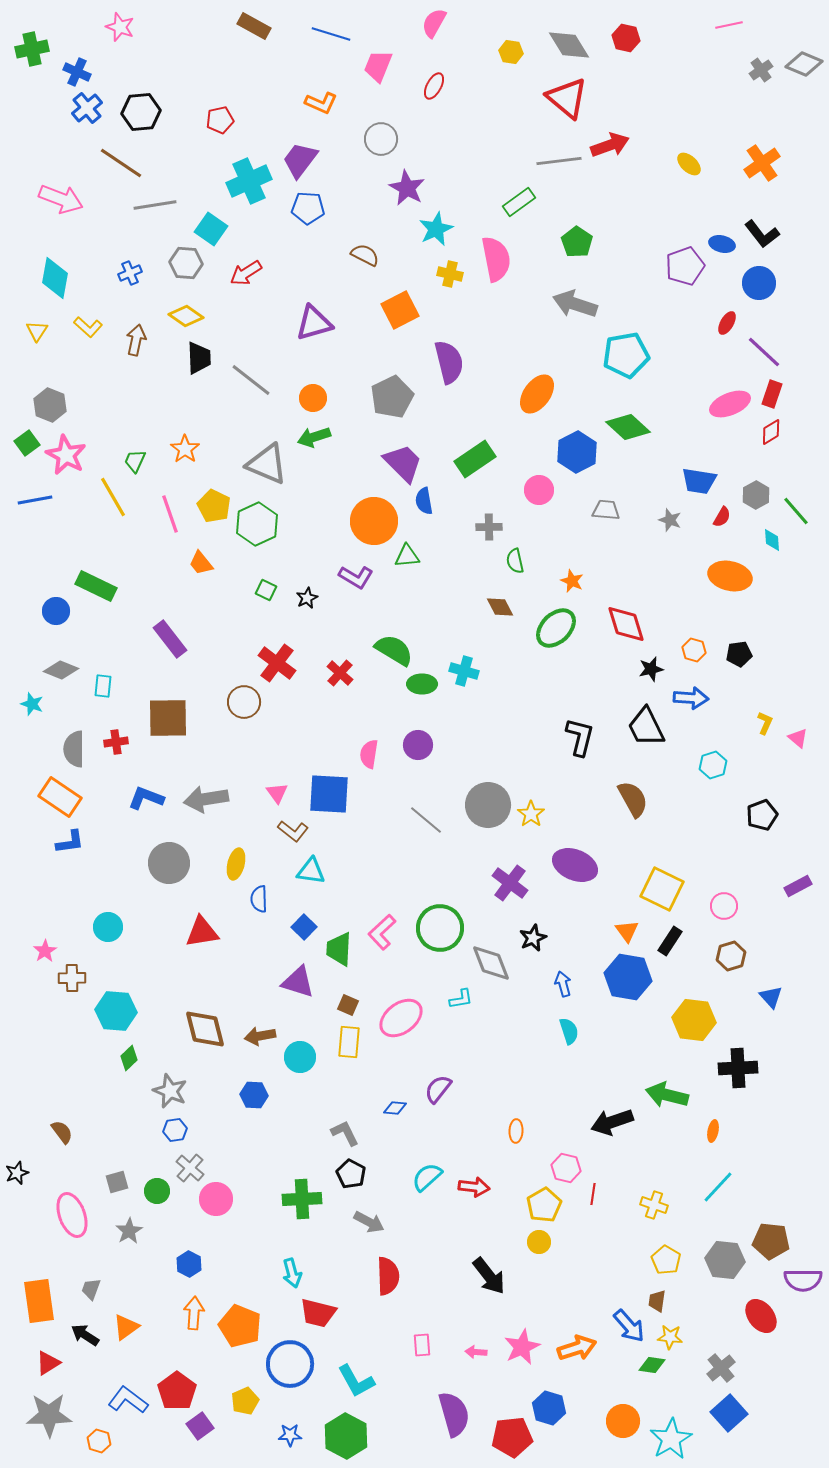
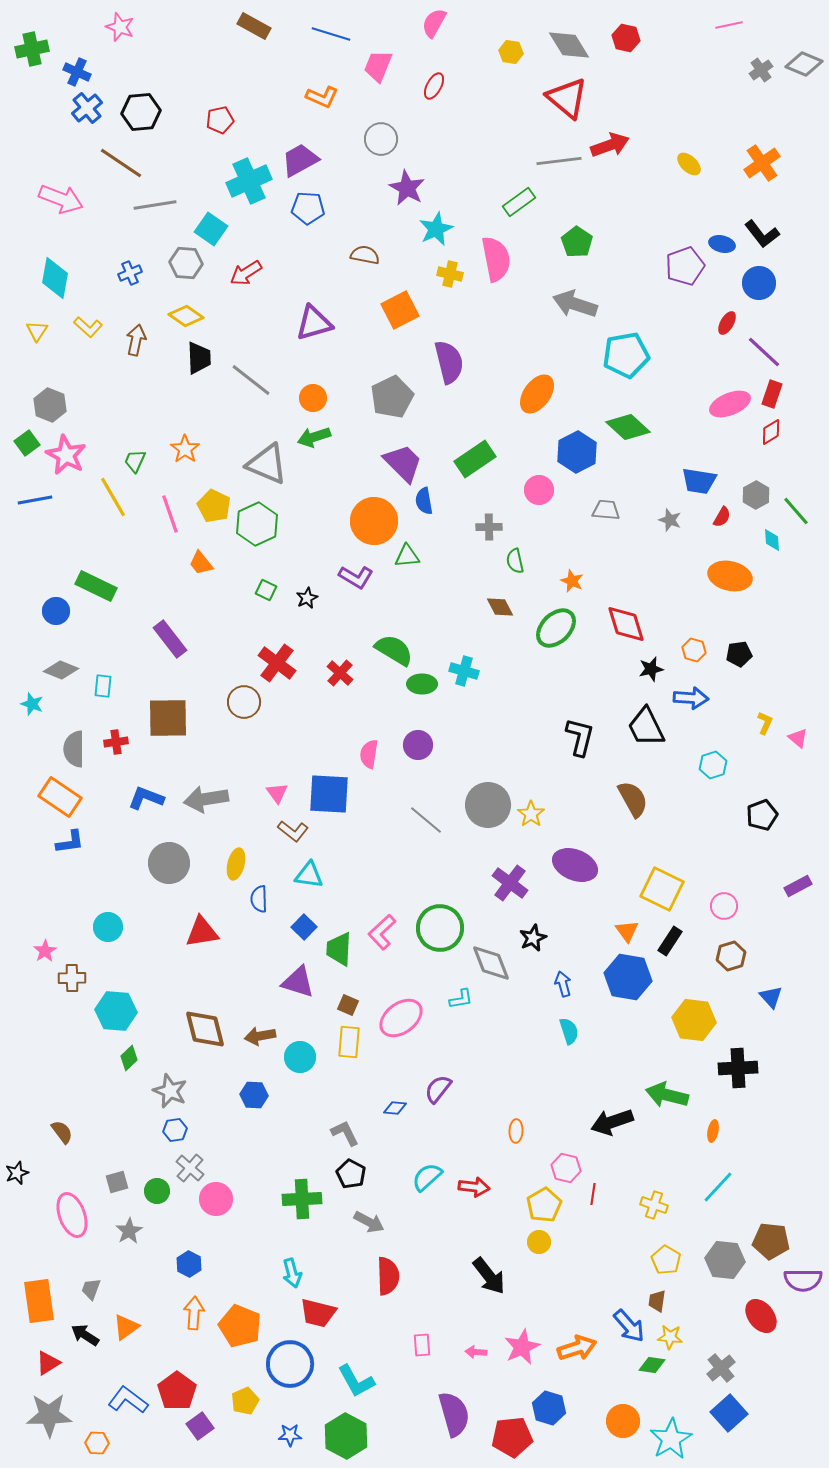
orange L-shape at (321, 103): moved 1 px right, 6 px up
purple trapezoid at (300, 160): rotated 24 degrees clockwise
brown semicircle at (365, 255): rotated 16 degrees counterclockwise
cyan triangle at (311, 871): moved 2 px left, 4 px down
orange hexagon at (99, 1441): moved 2 px left, 2 px down; rotated 15 degrees counterclockwise
